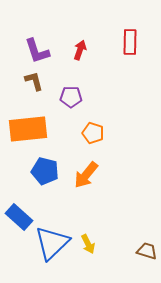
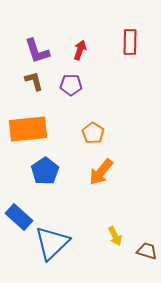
purple pentagon: moved 12 px up
orange pentagon: rotated 15 degrees clockwise
blue pentagon: rotated 24 degrees clockwise
orange arrow: moved 15 px right, 3 px up
yellow arrow: moved 27 px right, 8 px up
